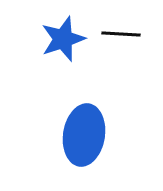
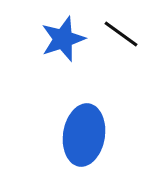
black line: rotated 33 degrees clockwise
